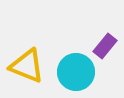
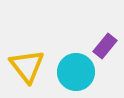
yellow triangle: rotated 30 degrees clockwise
